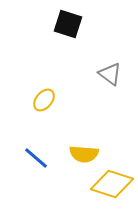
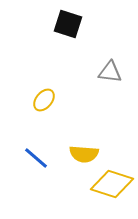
gray triangle: moved 2 px up; rotated 30 degrees counterclockwise
